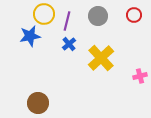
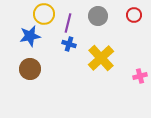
purple line: moved 1 px right, 2 px down
blue cross: rotated 32 degrees counterclockwise
brown circle: moved 8 px left, 34 px up
